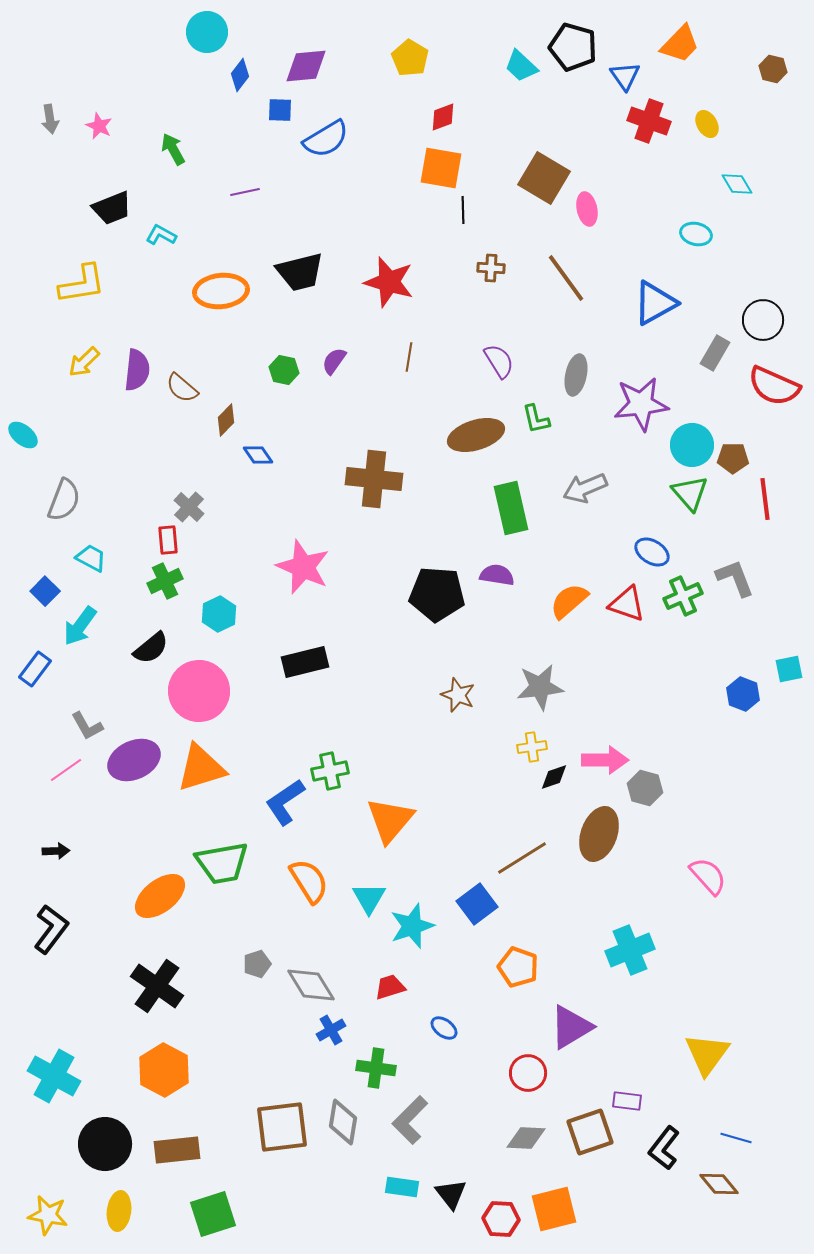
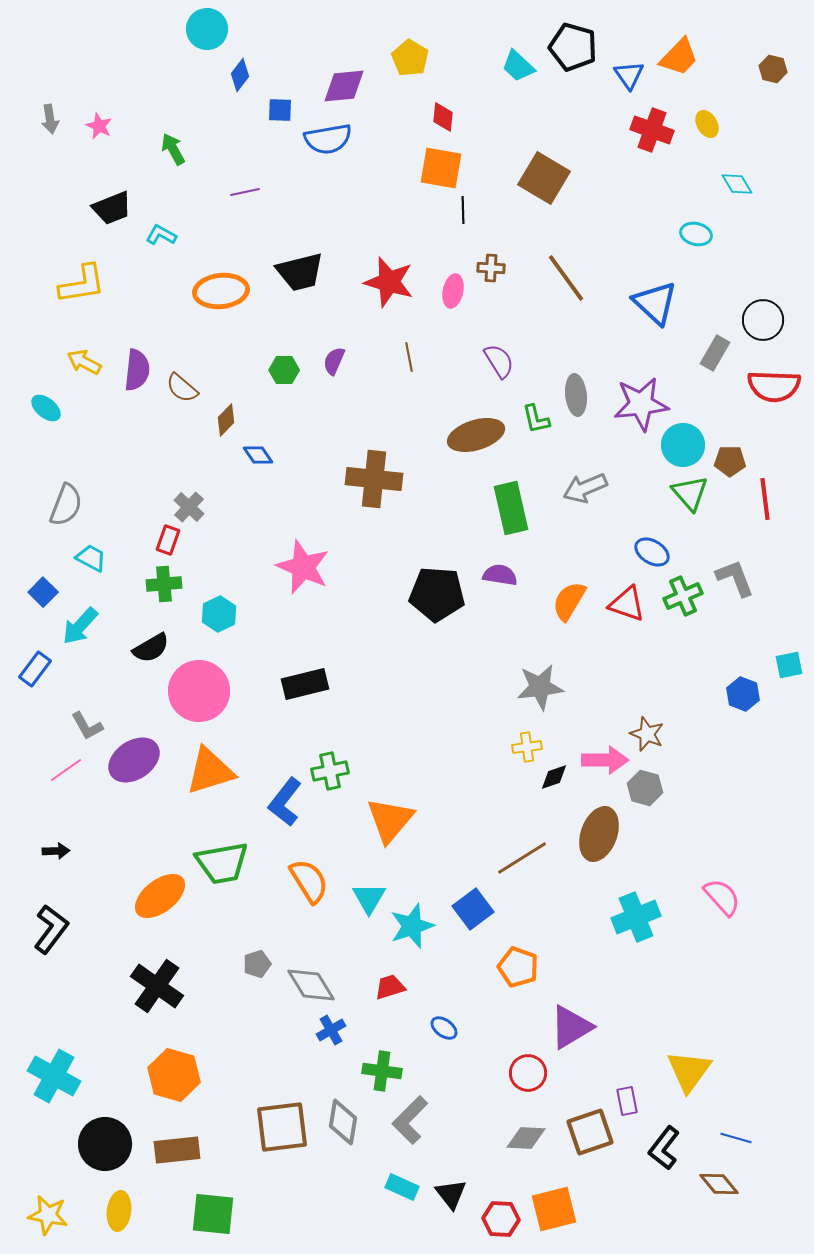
cyan circle at (207, 32): moved 3 px up
orange trapezoid at (680, 44): moved 1 px left, 13 px down
purple diamond at (306, 66): moved 38 px right, 20 px down
cyan trapezoid at (521, 66): moved 3 px left
blue triangle at (625, 76): moved 4 px right, 1 px up
red diamond at (443, 117): rotated 64 degrees counterclockwise
red cross at (649, 121): moved 3 px right, 9 px down
blue semicircle at (326, 139): moved 2 px right; rotated 21 degrees clockwise
pink ellipse at (587, 209): moved 134 px left, 82 px down; rotated 24 degrees clockwise
blue triangle at (655, 303): rotated 48 degrees counterclockwise
brown line at (409, 357): rotated 20 degrees counterclockwise
purple semicircle at (334, 361): rotated 12 degrees counterclockwise
yellow arrow at (84, 362): rotated 72 degrees clockwise
green hexagon at (284, 370): rotated 12 degrees counterclockwise
gray ellipse at (576, 375): moved 20 px down; rotated 18 degrees counterclockwise
red semicircle at (774, 386): rotated 22 degrees counterclockwise
cyan ellipse at (23, 435): moved 23 px right, 27 px up
cyan circle at (692, 445): moved 9 px left
brown pentagon at (733, 458): moved 3 px left, 3 px down
gray semicircle at (64, 500): moved 2 px right, 5 px down
red rectangle at (168, 540): rotated 24 degrees clockwise
purple semicircle at (497, 575): moved 3 px right
green cross at (165, 581): moved 1 px left, 3 px down; rotated 20 degrees clockwise
blue square at (45, 591): moved 2 px left, 1 px down
orange semicircle at (569, 601): rotated 18 degrees counterclockwise
cyan arrow at (80, 626): rotated 6 degrees clockwise
black semicircle at (151, 648): rotated 9 degrees clockwise
black rectangle at (305, 662): moved 22 px down
cyan square at (789, 669): moved 4 px up
brown star at (458, 695): moved 189 px right, 39 px down
yellow cross at (532, 747): moved 5 px left
purple ellipse at (134, 760): rotated 9 degrees counterclockwise
orange triangle at (201, 768): moved 9 px right, 3 px down
blue L-shape at (285, 802): rotated 18 degrees counterclockwise
pink semicircle at (708, 876): moved 14 px right, 21 px down
blue square at (477, 904): moved 4 px left, 5 px down
cyan cross at (630, 950): moved 6 px right, 33 px up
yellow triangle at (707, 1054): moved 18 px left, 17 px down
green cross at (376, 1068): moved 6 px right, 3 px down
orange hexagon at (164, 1070): moved 10 px right, 5 px down; rotated 12 degrees counterclockwise
purple rectangle at (627, 1101): rotated 72 degrees clockwise
cyan rectangle at (402, 1187): rotated 16 degrees clockwise
green square at (213, 1214): rotated 24 degrees clockwise
